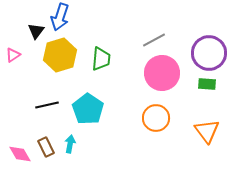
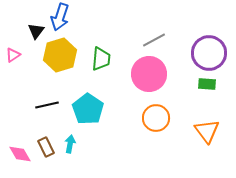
pink circle: moved 13 px left, 1 px down
